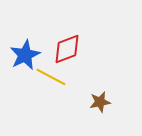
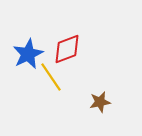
blue star: moved 3 px right, 1 px up
yellow line: rotated 28 degrees clockwise
